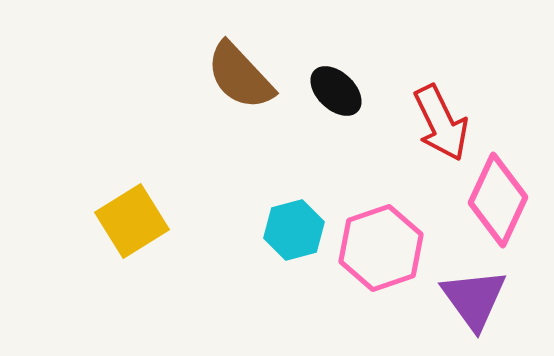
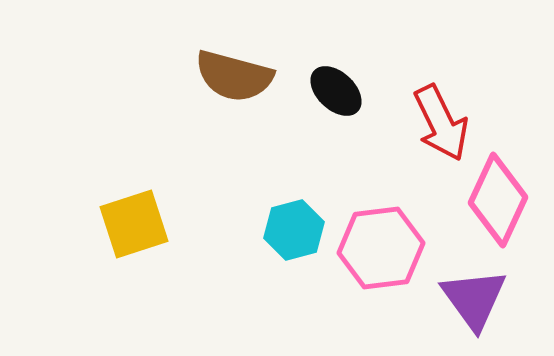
brown semicircle: moved 6 px left; rotated 32 degrees counterclockwise
yellow square: moved 2 px right, 3 px down; rotated 14 degrees clockwise
pink hexagon: rotated 12 degrees clockwise
